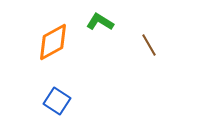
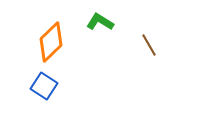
orange diamond: moved 2 px left; rotated 15 degrees counterclockwise
blue square: moved 13 px left, 15 px up
